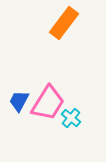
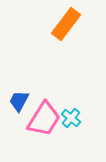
orange rectangle: moved 2 px right, 1 px down
pink trapezoid: moved 4 px left, 16 px down
